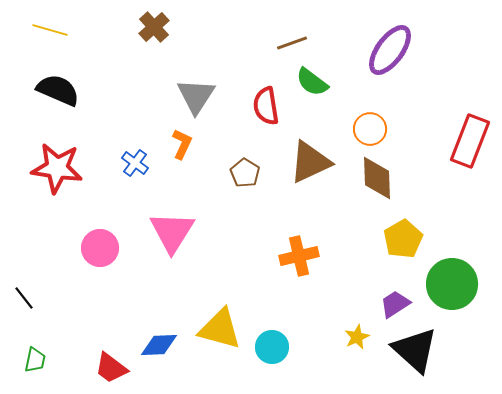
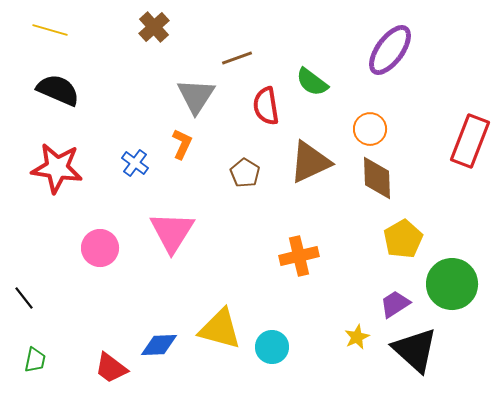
brown line: moved 55 px left, 15 px down
